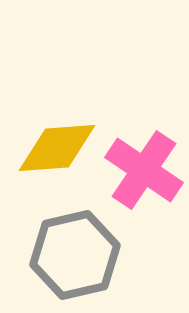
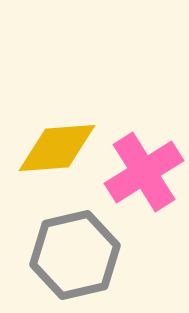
pink cross: moved 2 px down; rotated 24 degrees clockwise
